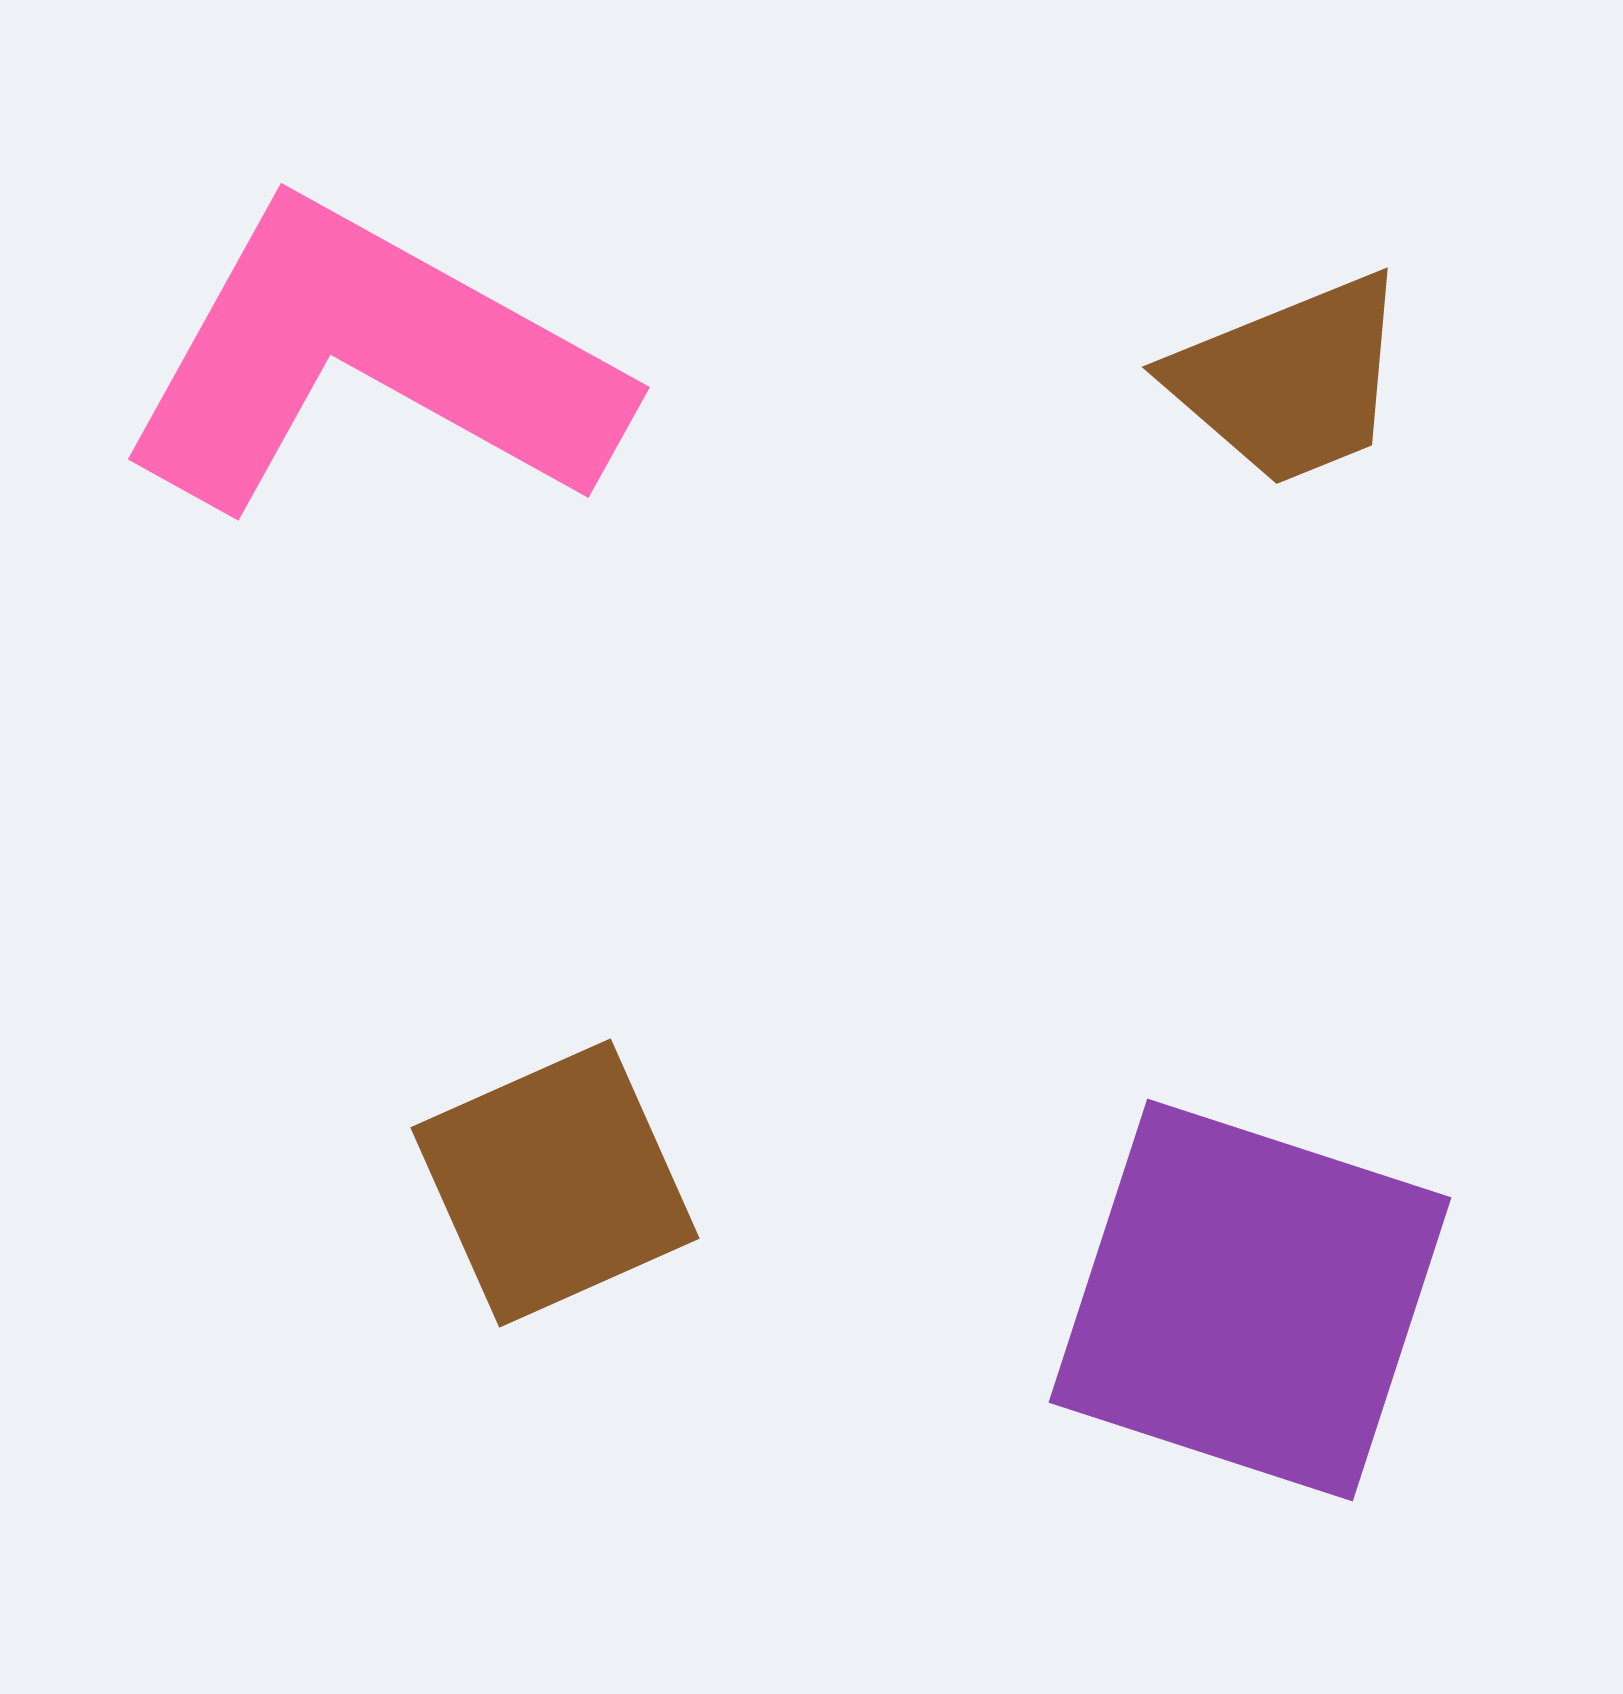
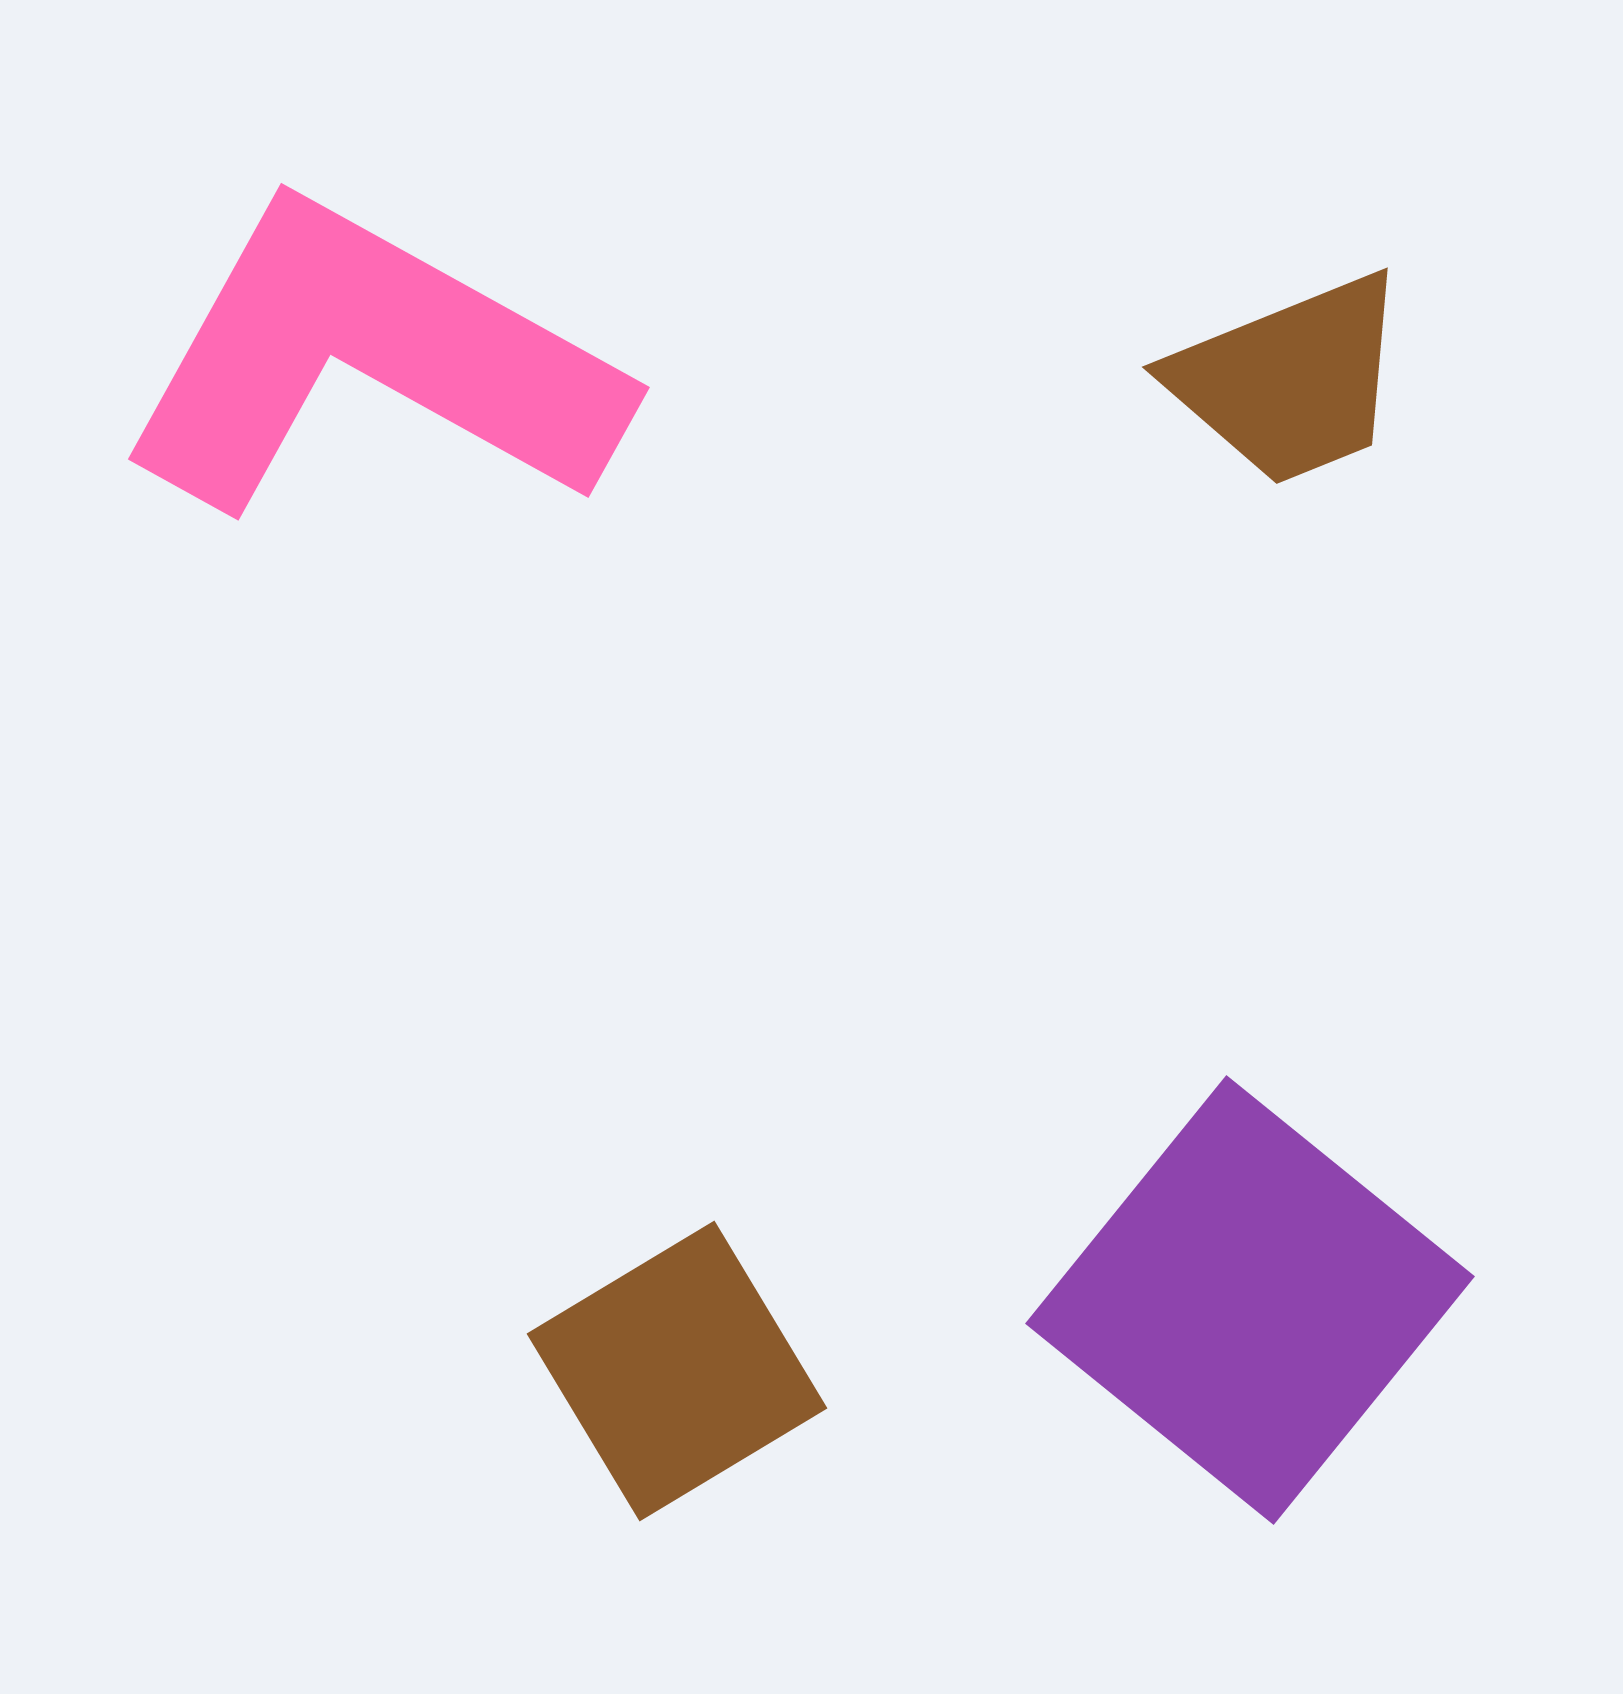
brown square: moved 122 px right, 188 px down; rotated 7 degrees counterclockwise
purple square: rotated 21 degrees clockwise
